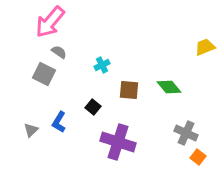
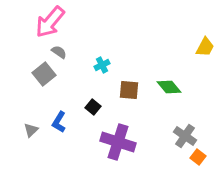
yellow trapezoid: rotated 140 degrees clockwise
gray square: rotated 25 degrees clockwise
gray cross: moved 1 px left, 3 px down; rotated 10 degrees clockwise
